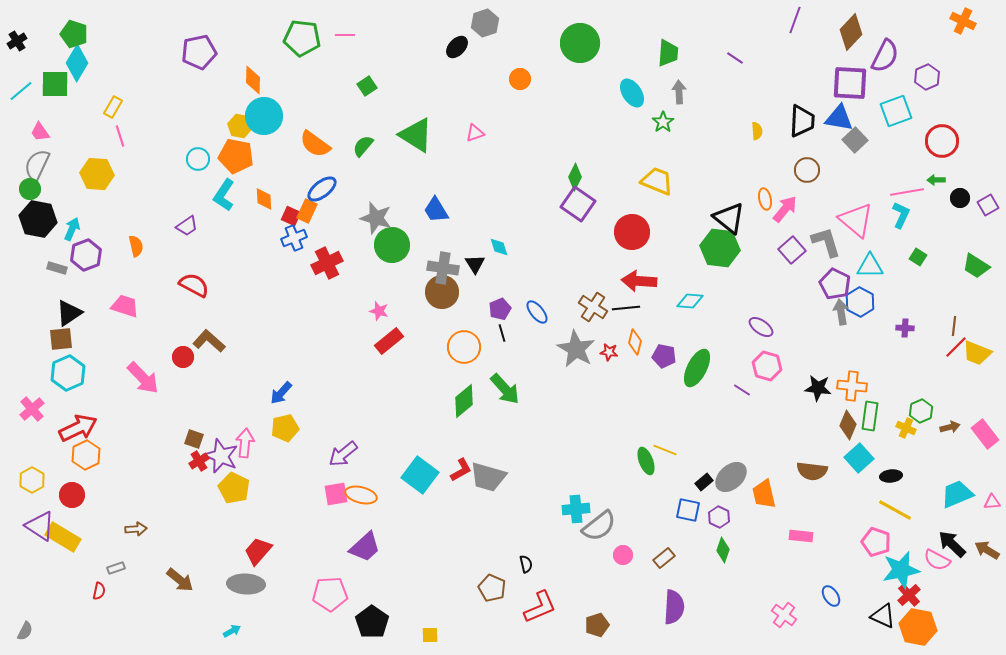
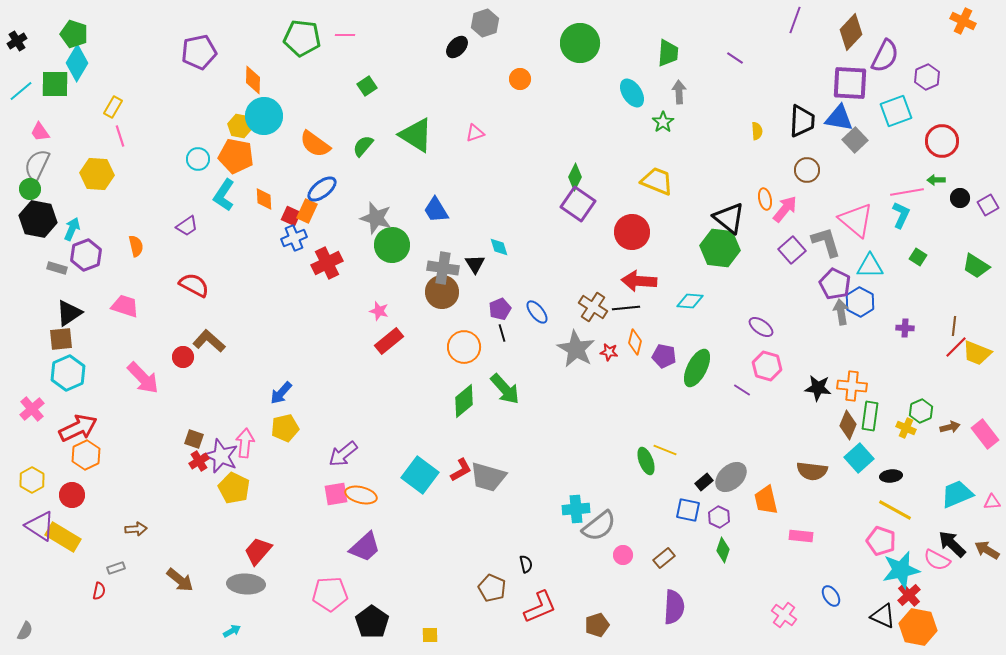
orange trapezoid at (764, 494): moved 2 px right, 6 px down
pink pentagon at (876, 542): moved 5 px right, 1 px up
